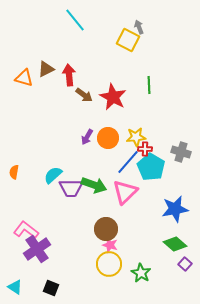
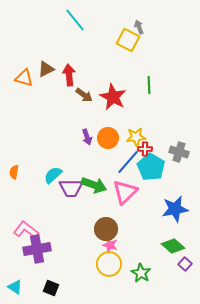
purple arrow: rotated 49 degrees counterclockwise
gray cross: moved 2 px left
green diamond: moved 2 px left, 2 px down
purple cross: rotated 24 degrees clockwise
